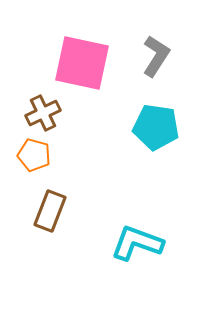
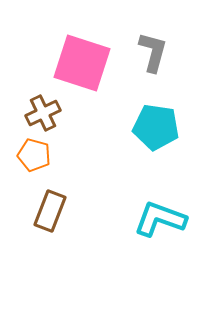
gray L-shape: moved 3 px left, 4 px up; rotated 18 degrees counterclockwise
pink square: rotated 6 degrees clockwise
cyan L-shape: moved 23 px right, 24 px up
